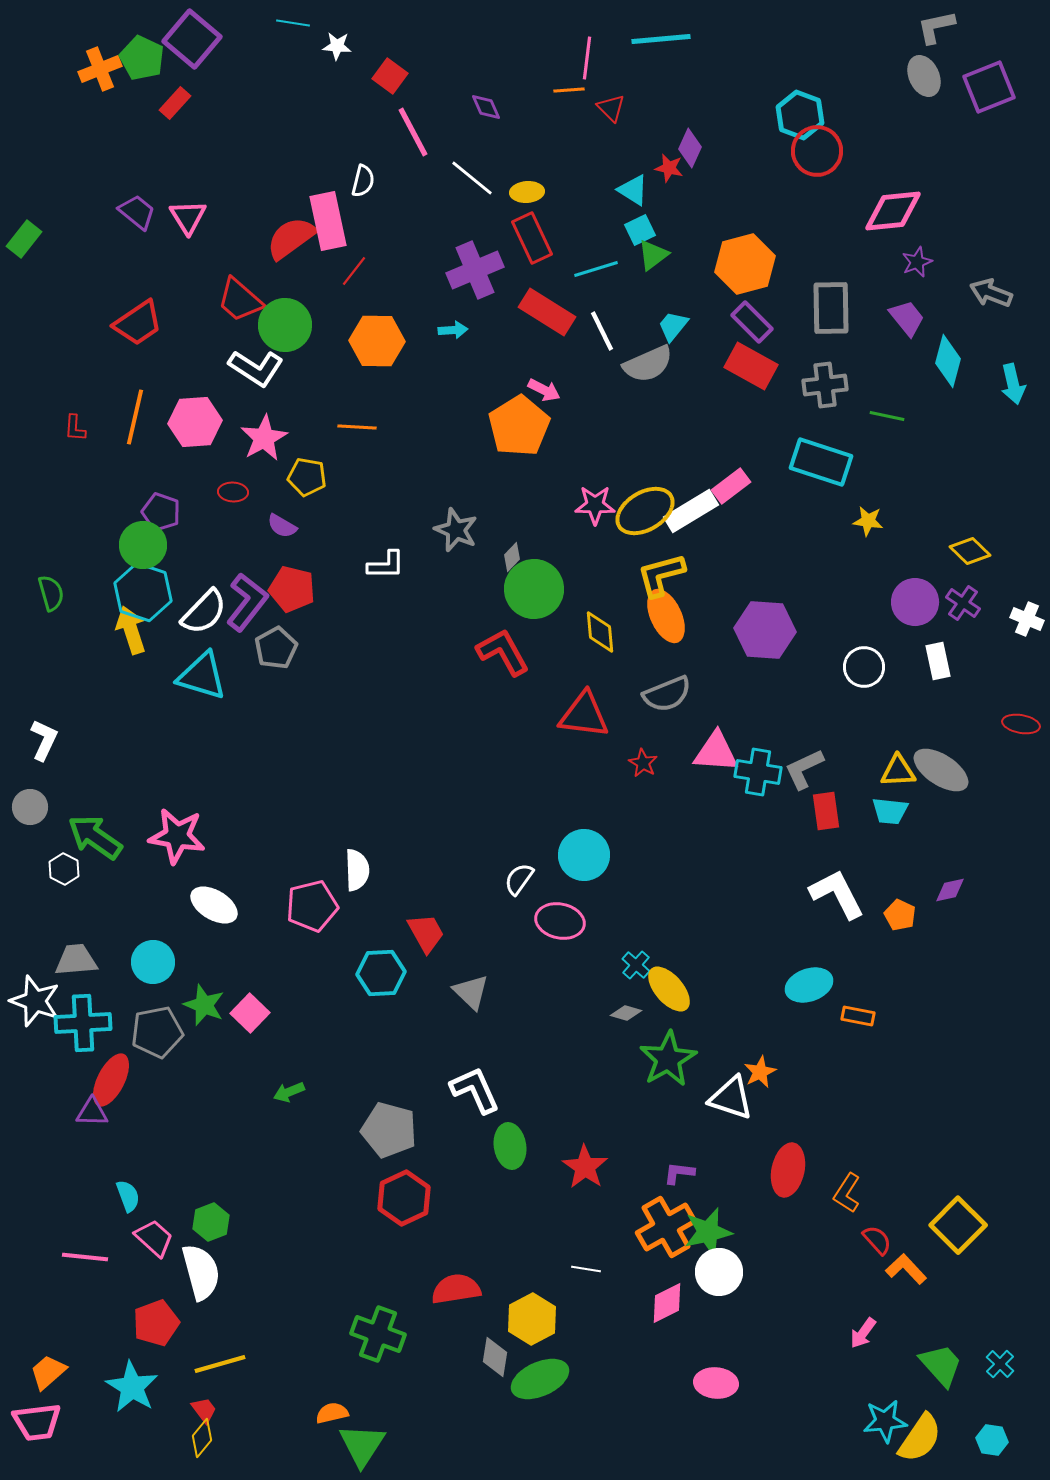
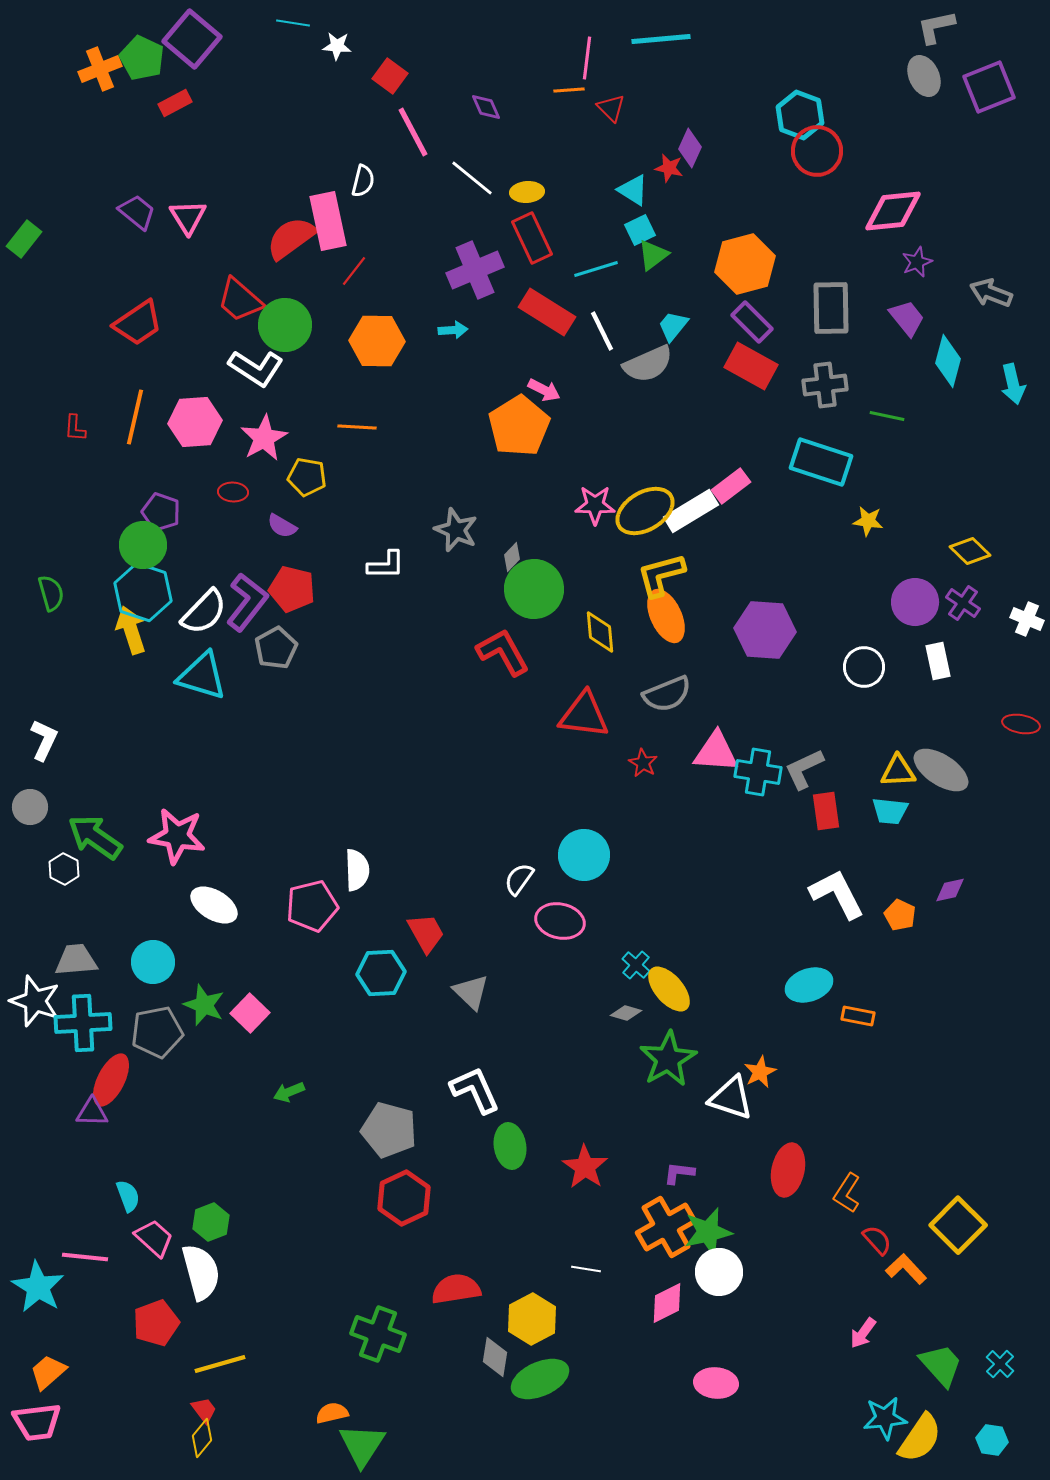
red rectangle at (175, 103): rotated 20 degrees clockwise
cyan star at (132, 1387): moved 94 px left, 100 px up
cyan star at (885, 1421): moved 3 px up
